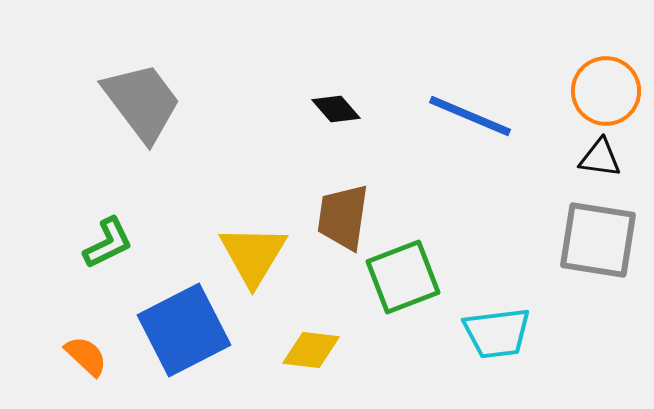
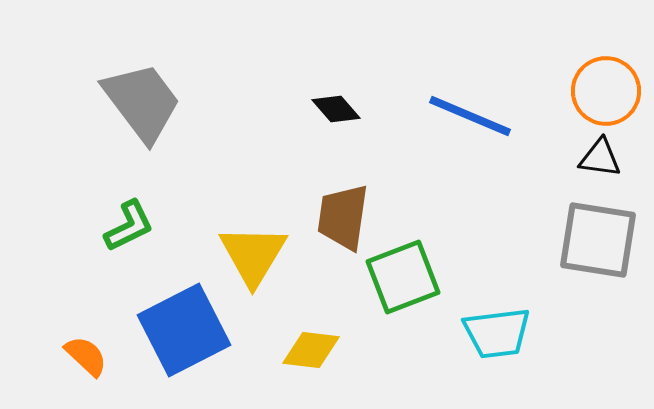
green L-shape: moved 21 px right, 17 px up
